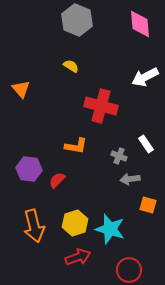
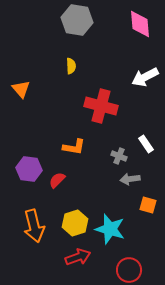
gray hexagon: rotated 12 degrees counterclockwise
yellow semicircle: rotated 56 degrees clockwise
orange L-shape: moved 2 px left, 1 px down
